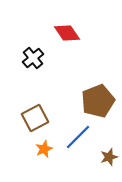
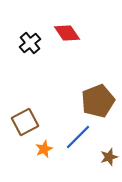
black cross: moved 3 px left, 15 px up
brown square: moved 10 px left, 4 px down
